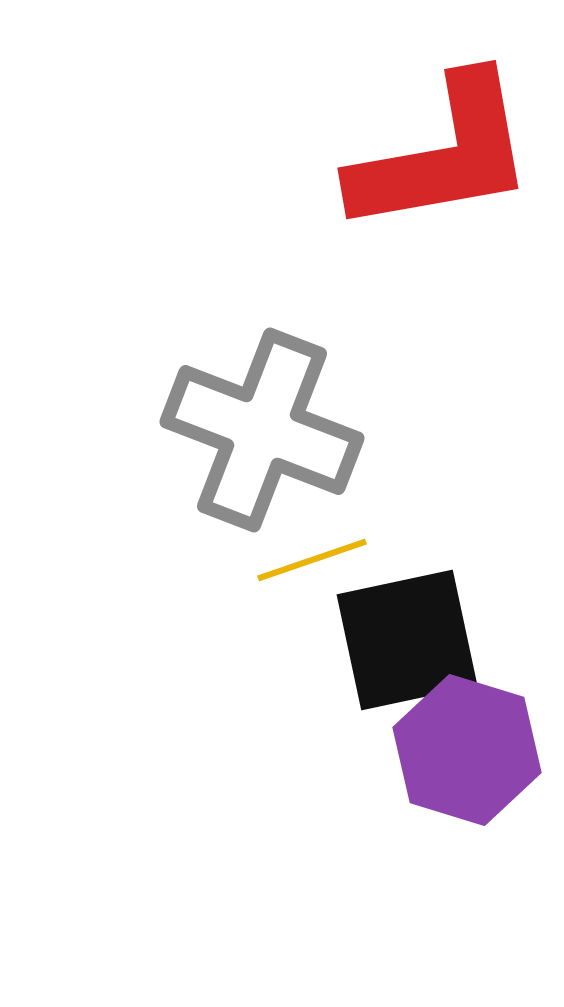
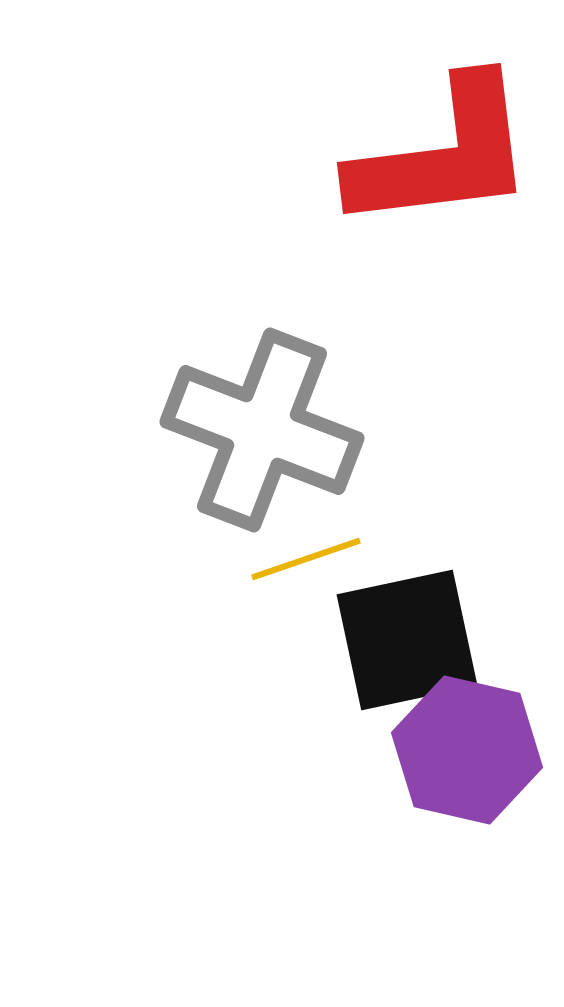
red L-shape: rotated 3 degrees clockwise
yellow line: moved 6 px left, 1 px up
purple hexagon: rotated 4 degrees counterclockwise
